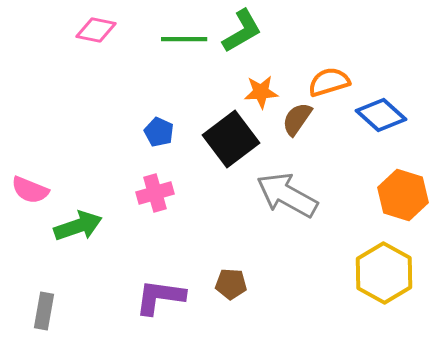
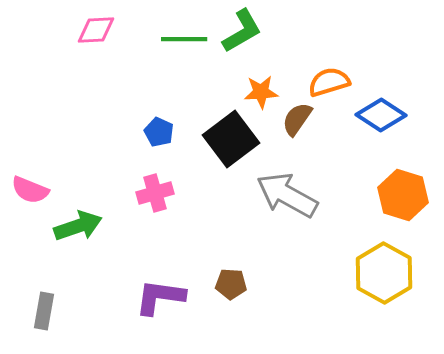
pink diamond: rotated 15 degrees counterclockwise
blue diamond: rotated 9 degrees counterclockwise
